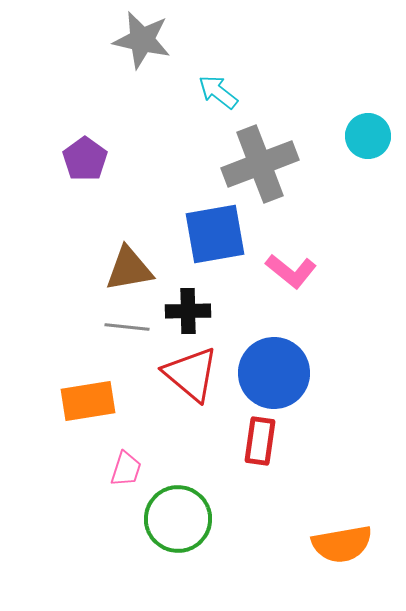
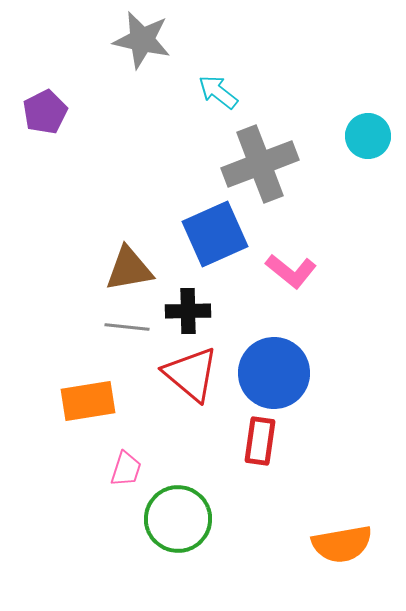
purple pentagon: moved 40 px left, 47 px up; rotated 9 degrees clockwise
blue square: rotated 14 degrees counterclockwise
